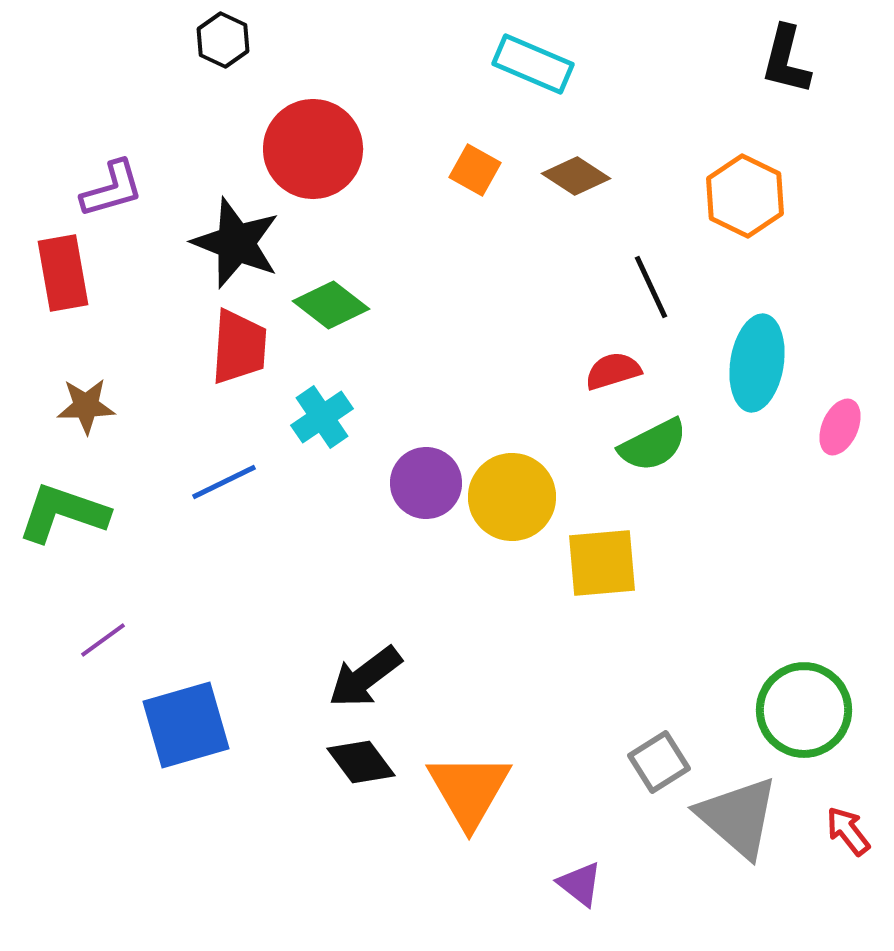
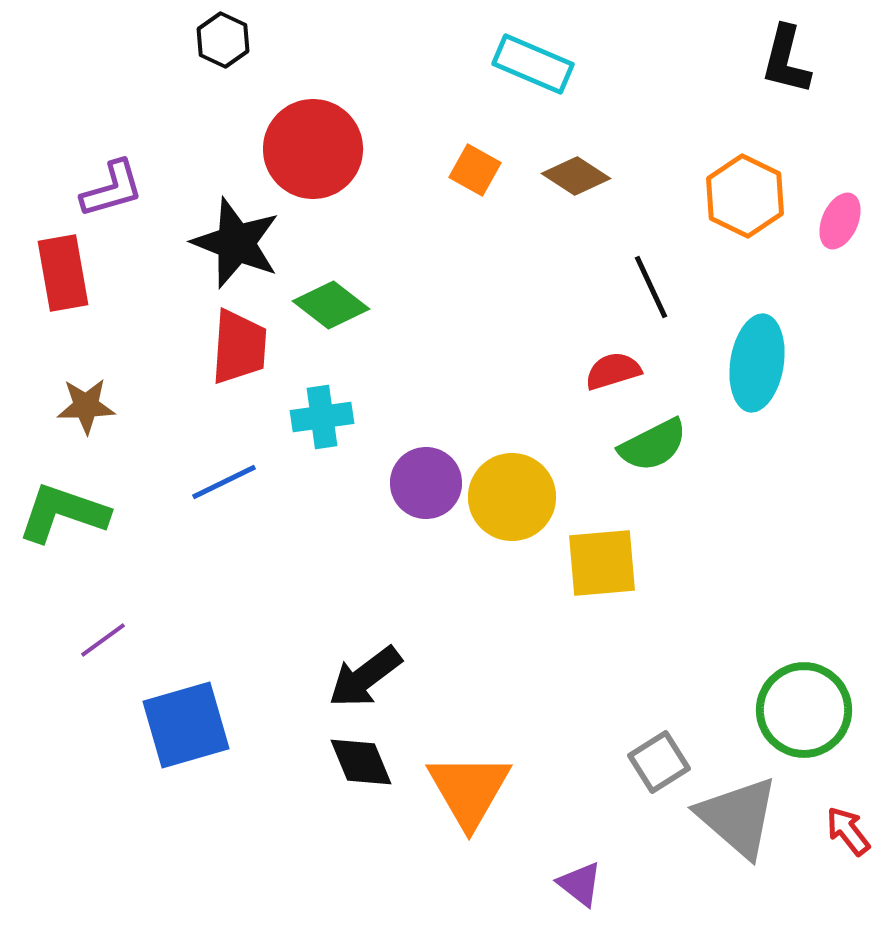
cyan cross: rotated 26 degrees clockwise
pink ellipse: moved 206 px up
black diamond: rotated 14 degrees clockwise
